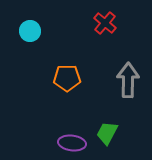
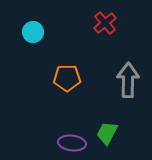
red cross: rotated 10 degrees clockwise
cyan circle: moved 3 px right, 1 px down
